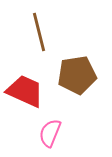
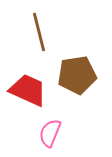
red trapezoid: moved 3 px right, 1 px up
